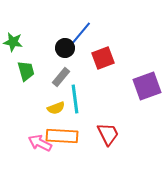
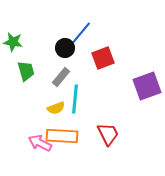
cyan line: rotated 12 degrees clockwise
